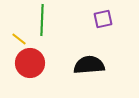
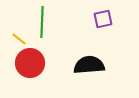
green line: moved 2 px down
